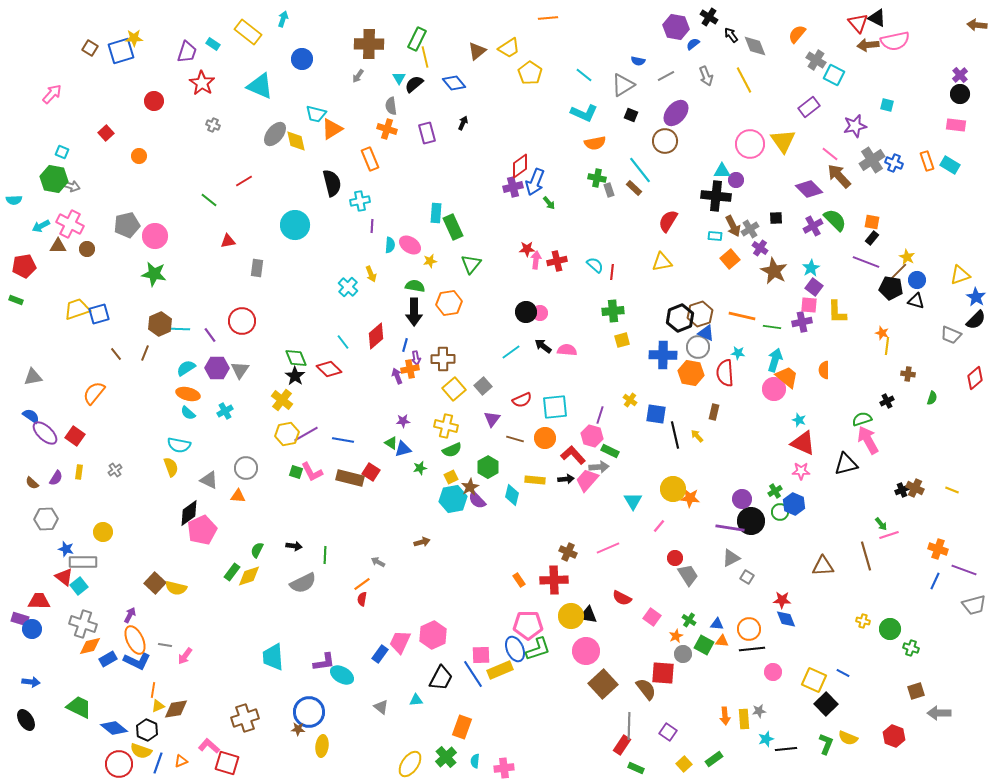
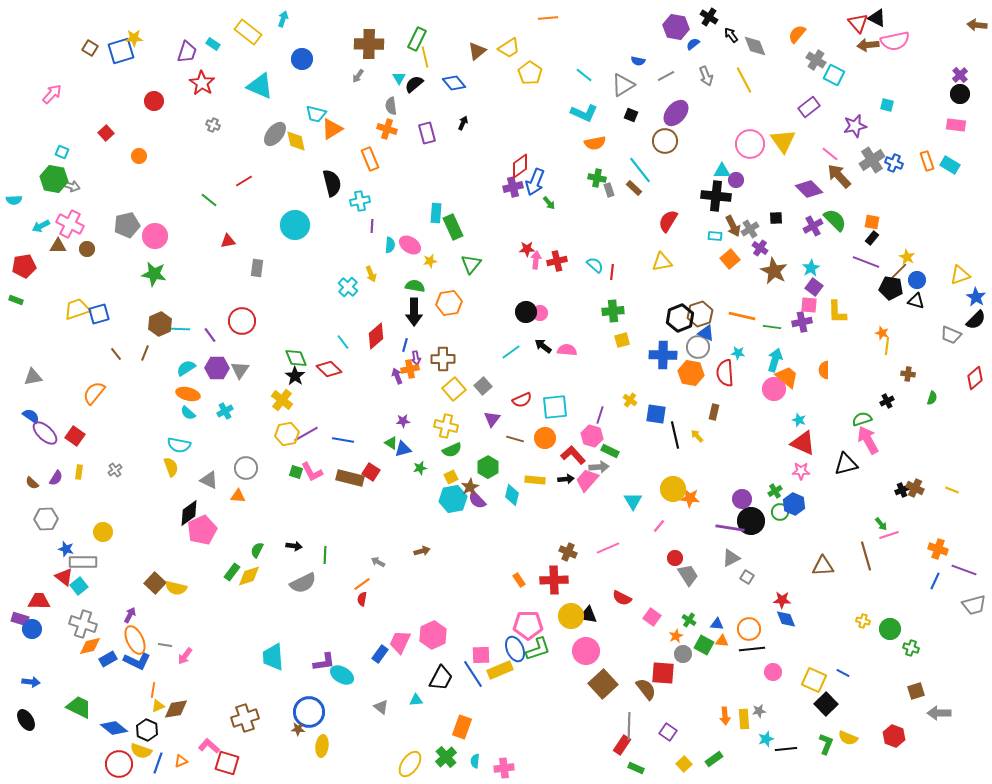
brown arrow at (422, 542): moved 9 px down
